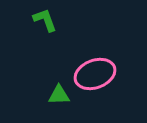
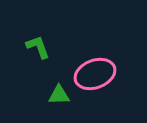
green L-shape: moved 7 px left, 27 px down
